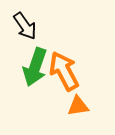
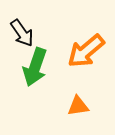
black arrow: moved 3 px left, 7 px down
orange arrow: moved 22 px right, 20 px up; rotated 102 degrees counterclockwise
